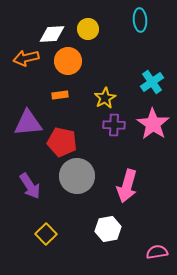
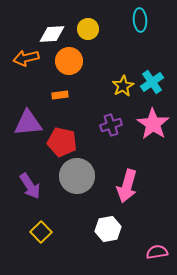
orange circle: moved 1 px right
yellow star: moved 18 px right, 12 px up
purple cross: moved 3 px left; rotated 20 degrees counterclockwise
yellow square: moved 5 px left, 2 px up
